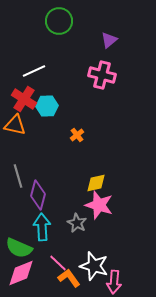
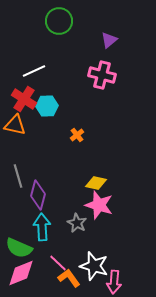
yellow diamond: rotated 25 degrees clockwise
